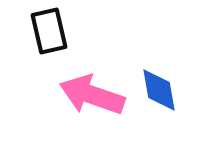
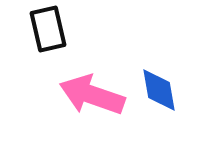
black rectangle: moved 1 px left, 2 px up
